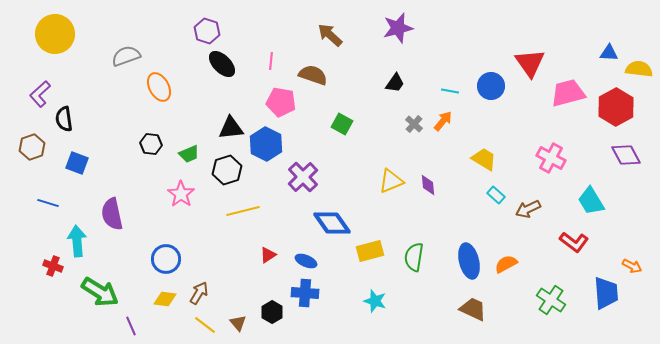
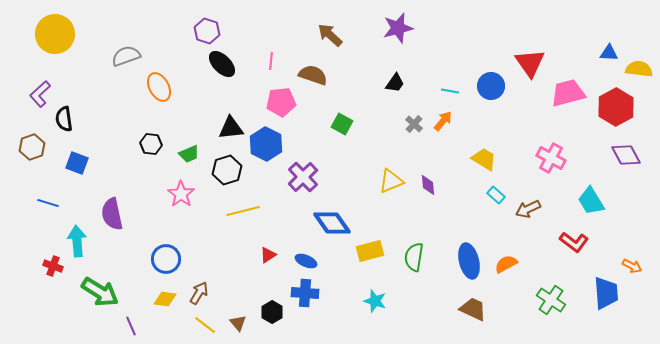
pink pentagon at (281, 102): rotated 16 degrees counterclockwise
